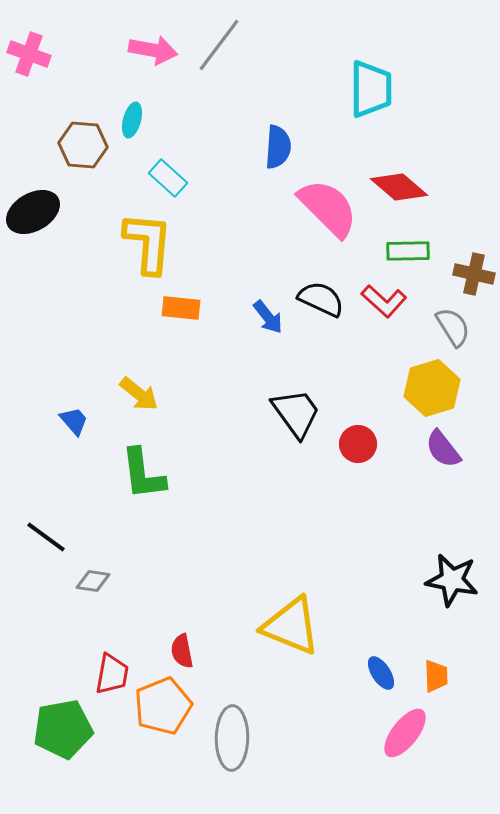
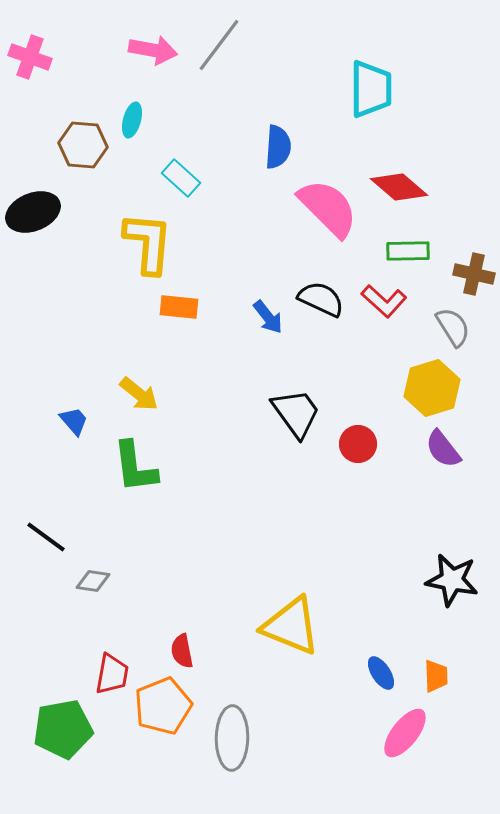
pink cross: moved 1 px right, 3 px down
cyan rectangle: moved 13 px right
black ellipse: rotated 8 degrees clockwise
orange rectangle: moved 2 px left, 1 px up
green L-shape: moved 8 px left, 7 px up
